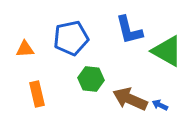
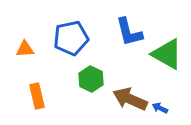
blue L-shape: moved 2 px down
green triangle: moved 3 px down
green hexagon: rotated 20 degrees clockwise
orange rectangle: moved 2 px down
blue arrow: moved 3 px down
